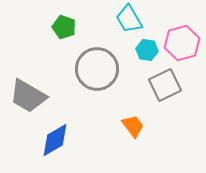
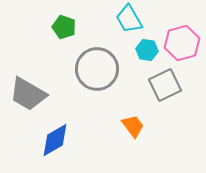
gray trapezoid: moved 2 px up
